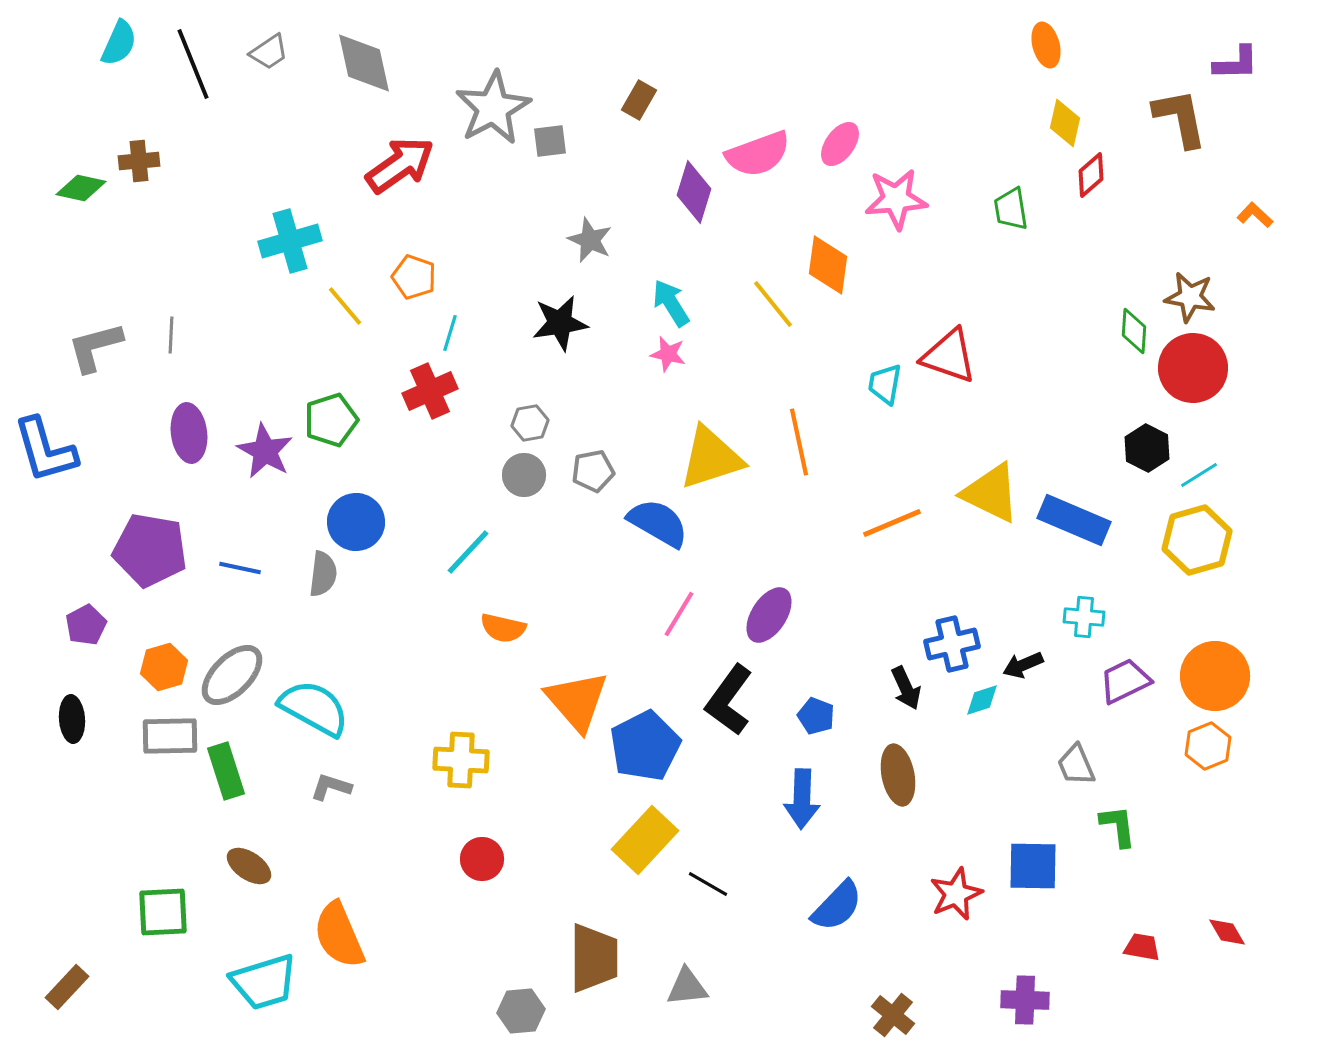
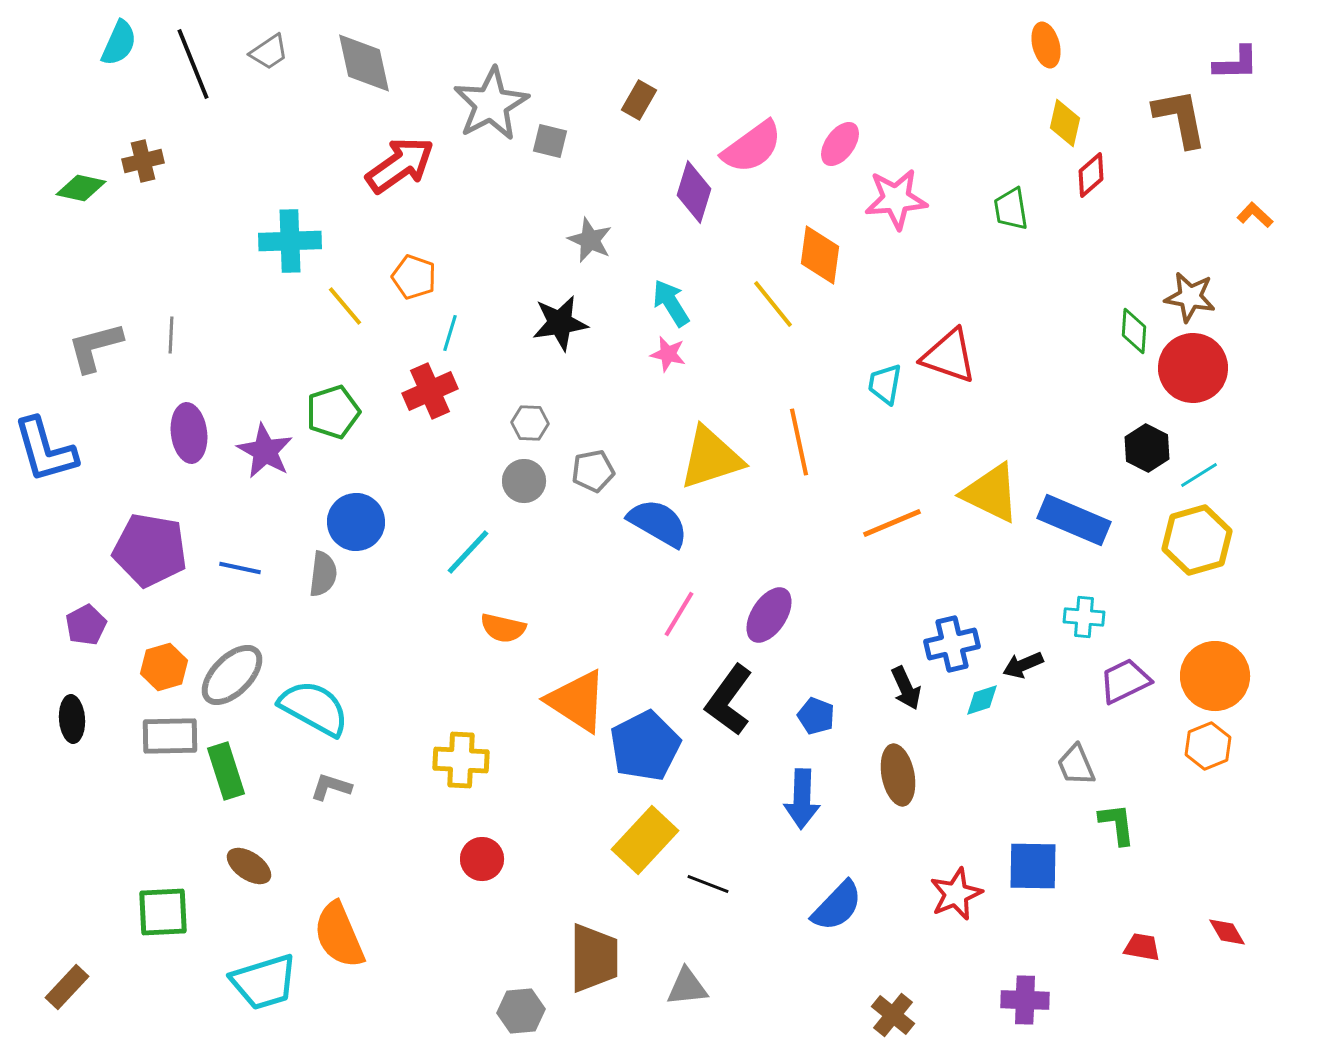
gray star at (493, 108): moved 2 px left, 4 px up
gray square at (550, 141): rotated 21 degrees clockwise
pink semicircle at (758, 154): moved 6 px left, 7 px up; rotated 16 degrees counterclockwise
brown cross at (139, 161): moved 4 px right; rotated 9 degrees counterclockwise
cyan cross at (290, 241): rotated 14 degrees clockwise
orange diamond at (828, 265): moved 8 px left, 10 px up
green pentagon at (331, 420): moved 2 px right, 8 px up
gray hexagon at (530, 423): rotated 12 degrees clockwise
gray circle at (524, 475): moved 6 px down
orange triangle at (577, 701): rotated 16 degrees counterclockwise
green L-shape at (1118, 826): moved 1 px left, 2 px up
black line at (708, 884): rotated 9 degrees counterclockwise
